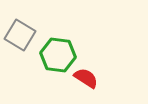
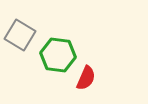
red semicircle: rotated 80 degrees clockwise
